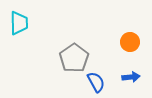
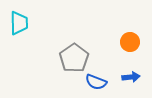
blue semicircle: rotated 140 degrees clockwise
